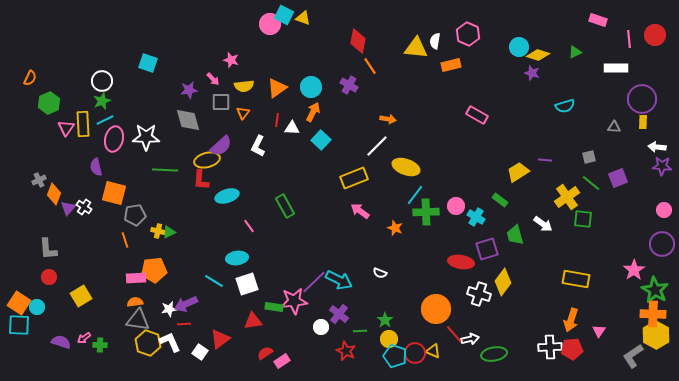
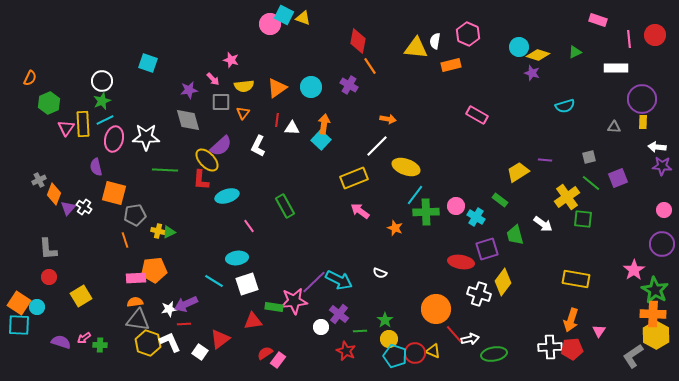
orange arrow at (313, 112): moved 11 px right, 12 px down; rotated 18 degrees counterclockwise
yellow ellipse at (207, 160): rotated 60 degrees clockwise
pink rectangle at (282, 361): moved 4 px left, 1 px up; rotated 21 degrees counterclockwise
